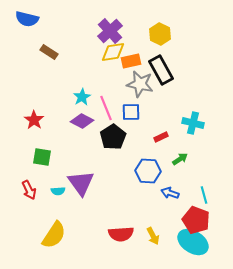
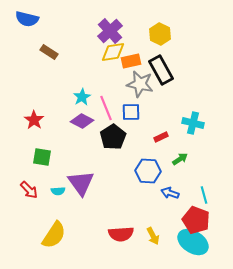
red arrow: rotated 18 degrees counterclockwise
